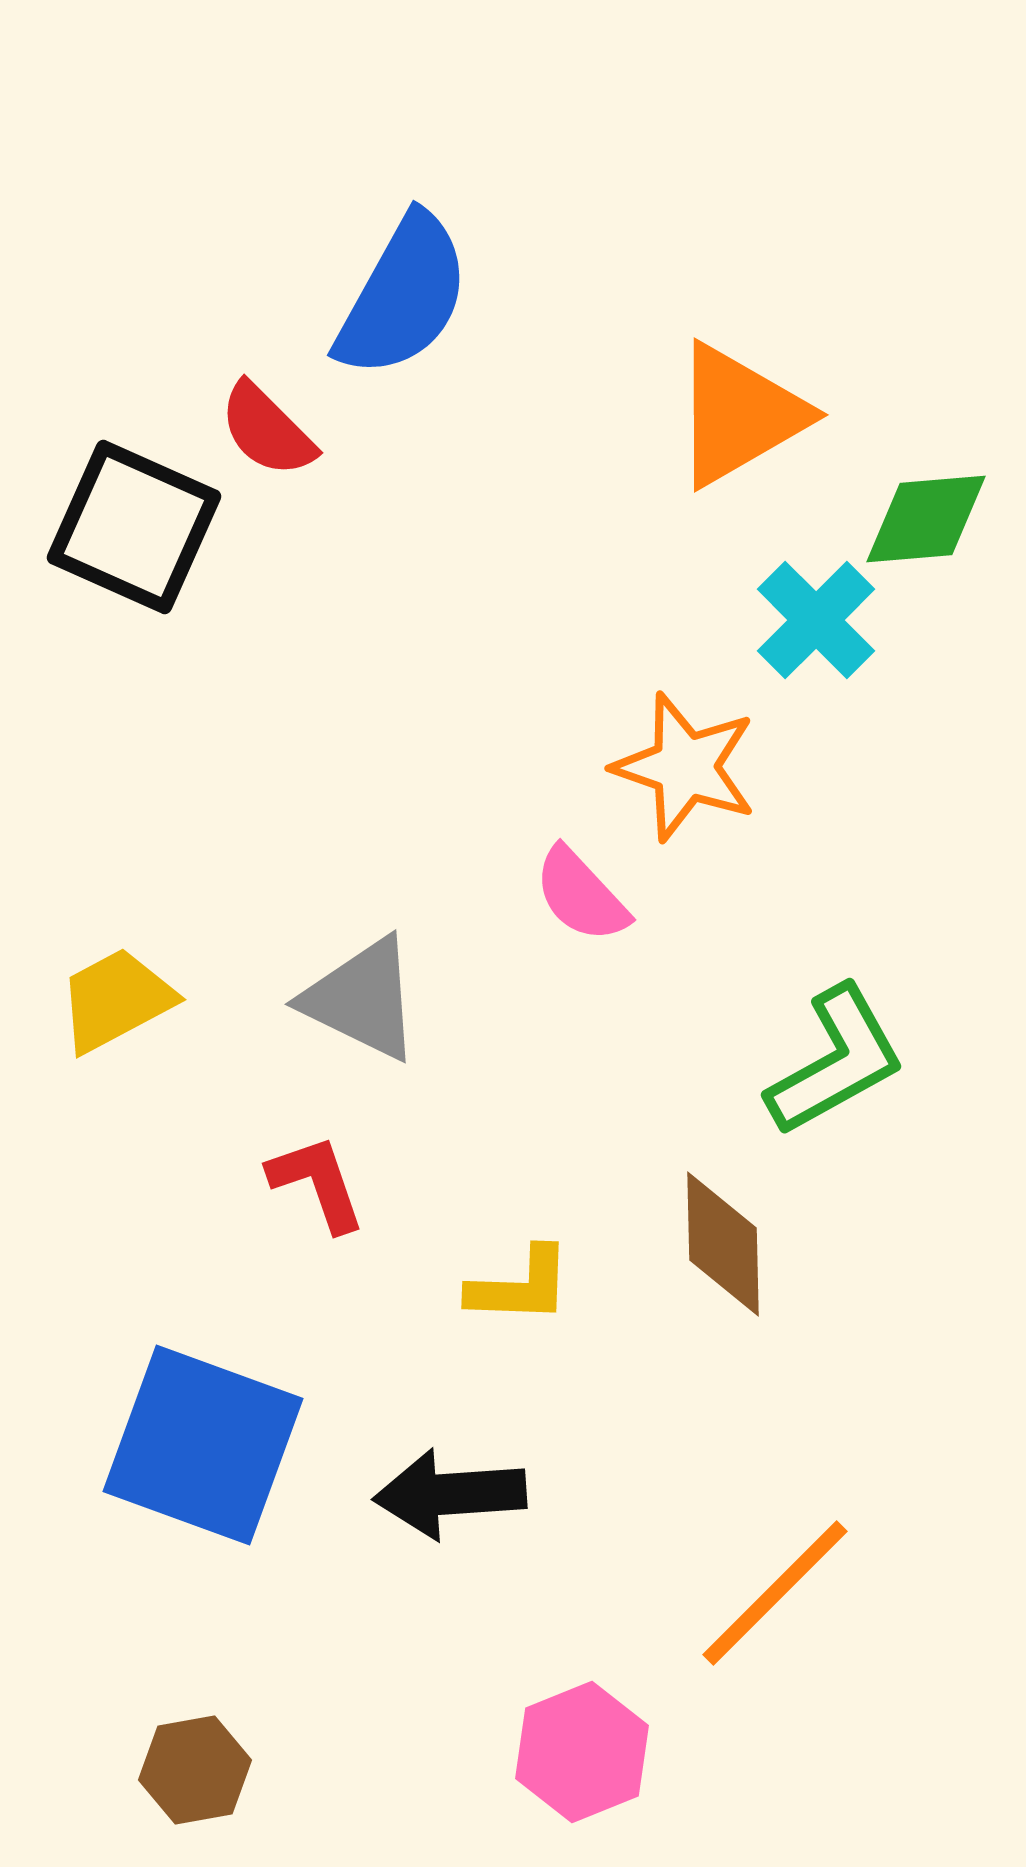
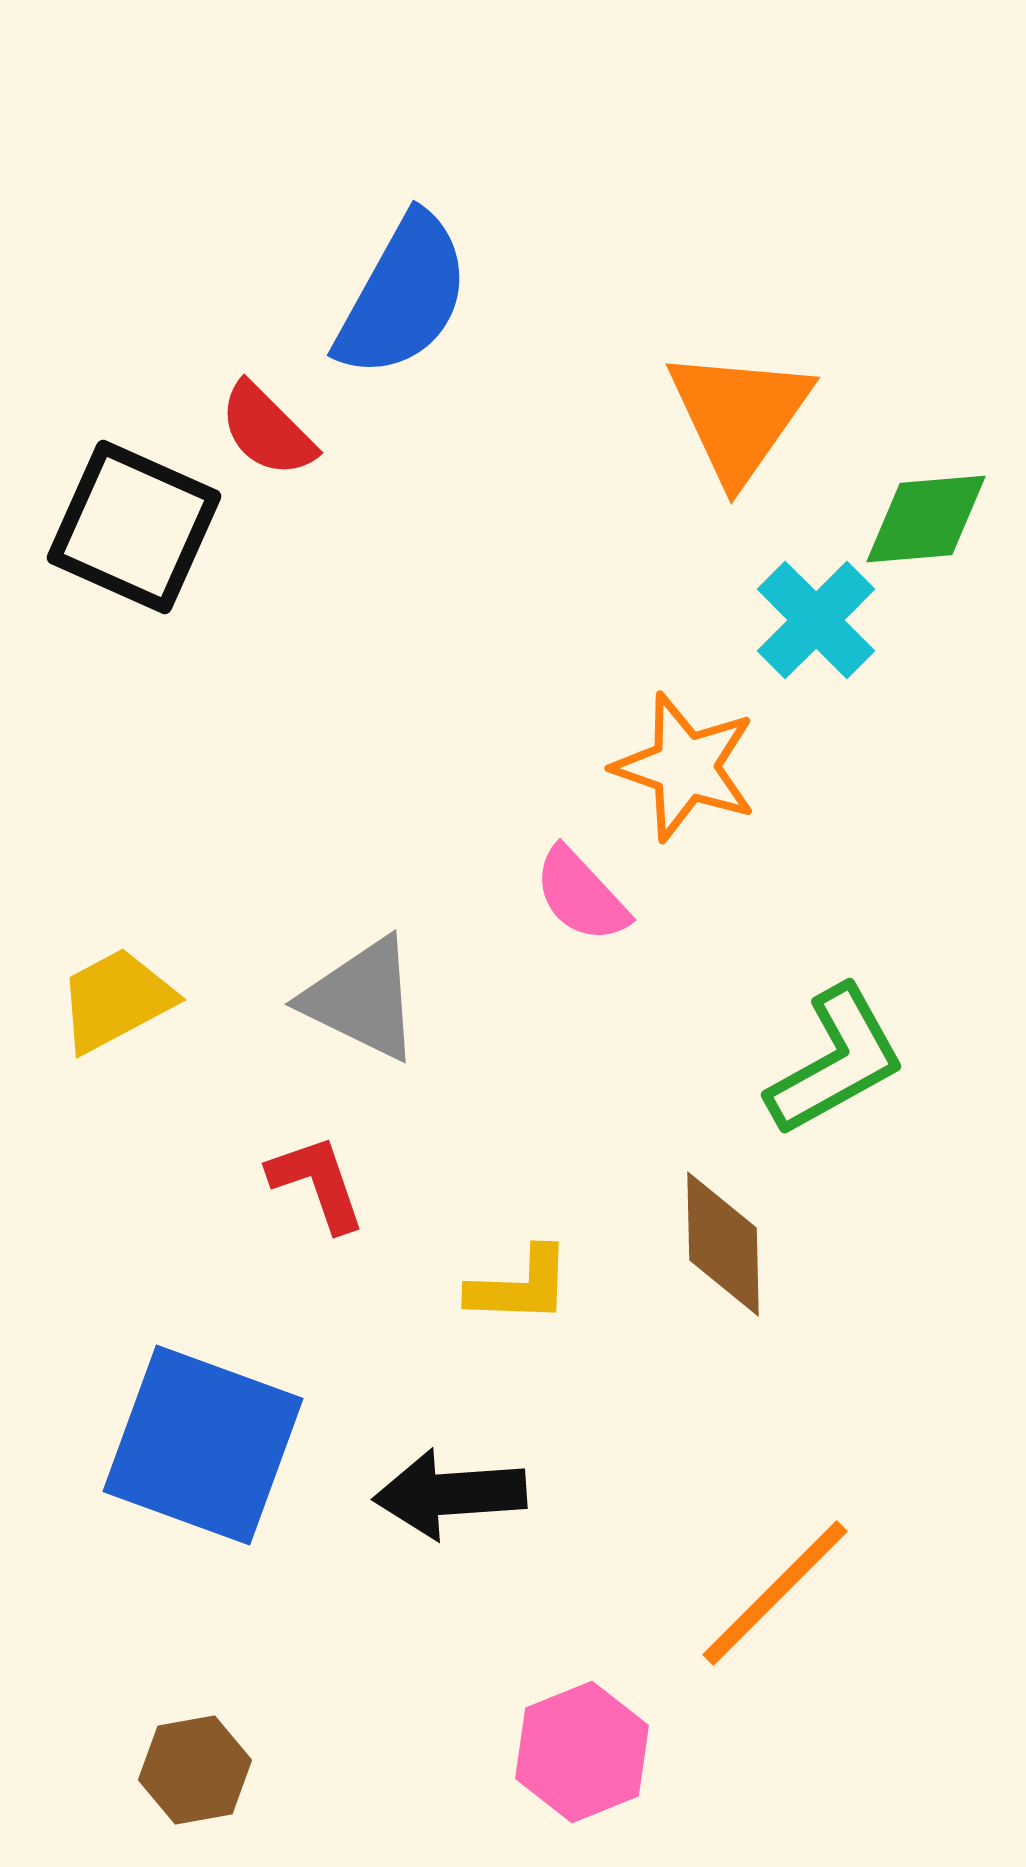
orange triangle: rotated 25 degrees counterclockwise
